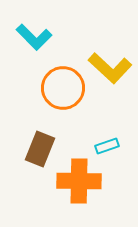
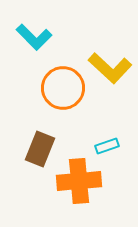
orange cross: rotated 6 degrees counterclockwise
